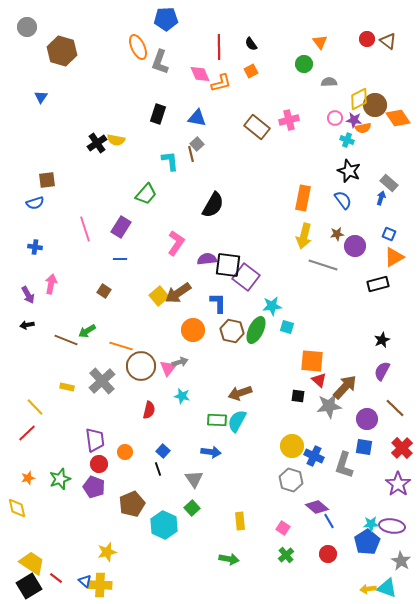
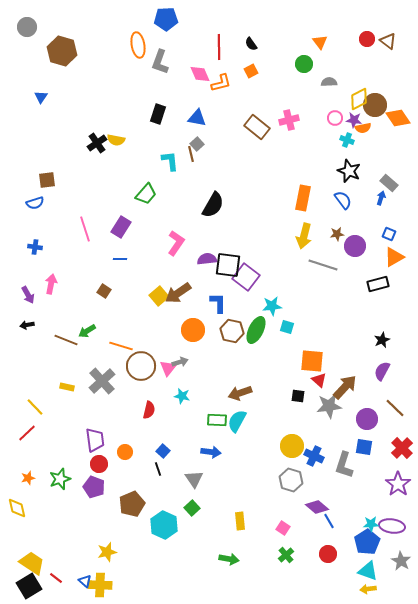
orange ellipse at (138, 47): moved 2 px up; rotated 15 degrees clockwise
cyan triangle at (387, 588): moved 19 px left, 17 px up
